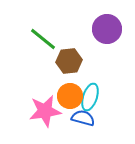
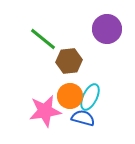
cyan ellipse: rotated 8 degrees clockwise
